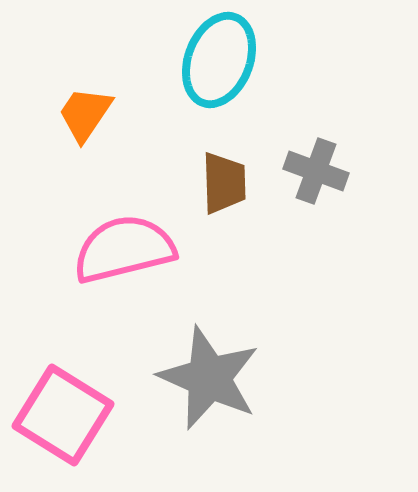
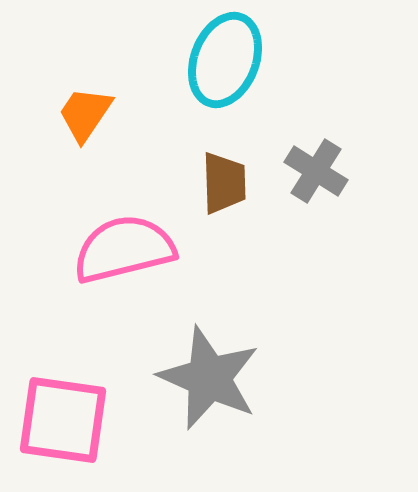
cyan ellipse: moved 6 px right
gray cross: rotated 12 degrees clockwise
pink square: moved 5 px down; rotated 24 degrees counterclockwise
